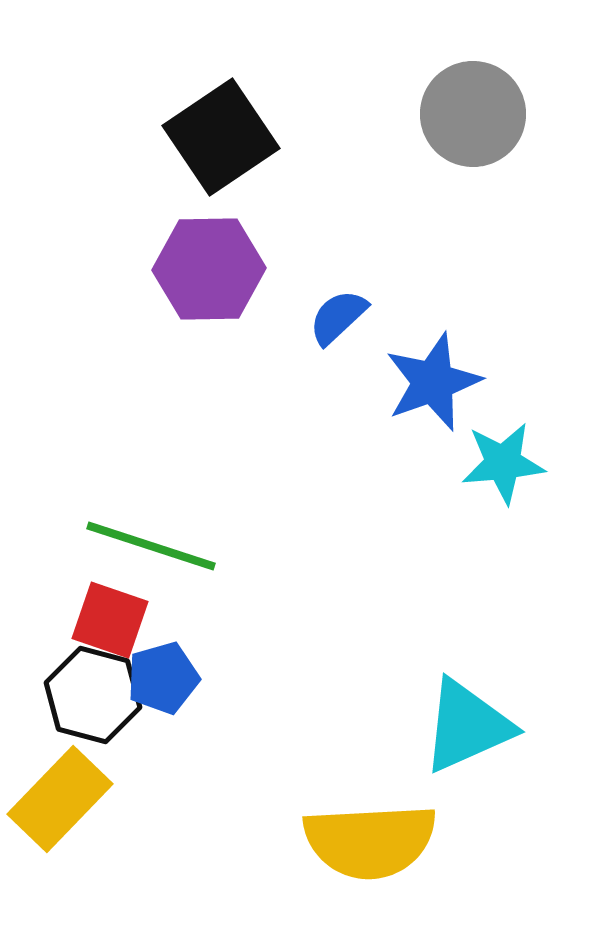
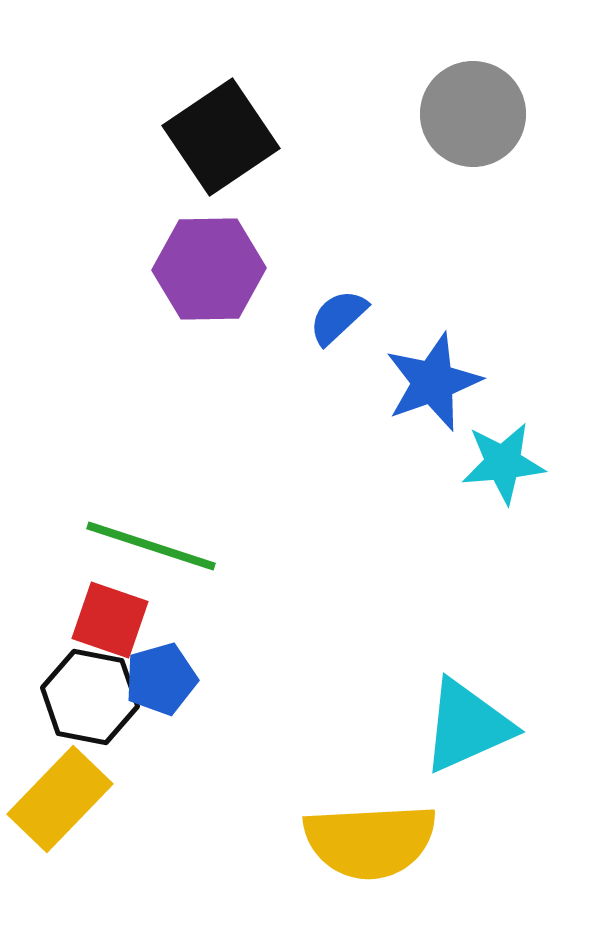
blue pentagon: moved 2 px left, 1 px down
black hexagon: moved 3 px left, 2 px down; rotated 4 degrees counterclockwise
